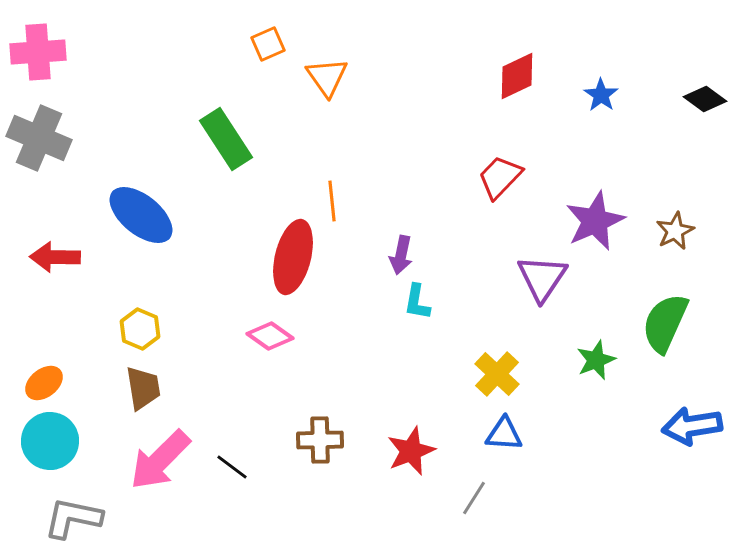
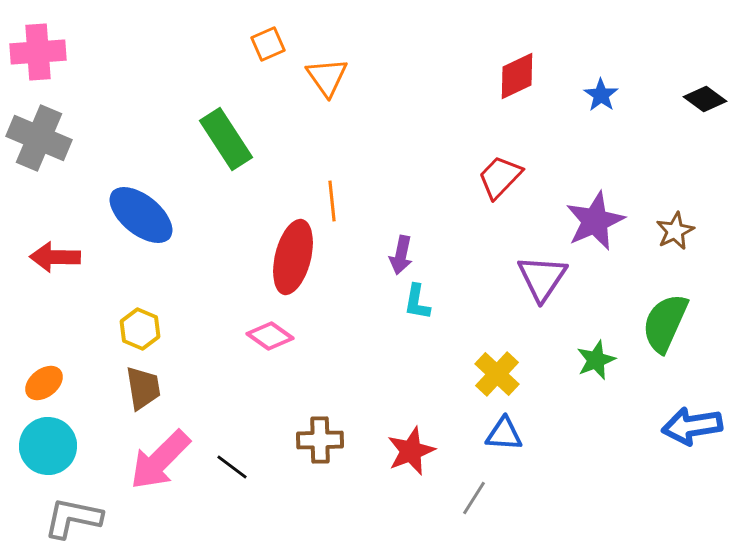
cyan circle: moved 2 px left, 5 px down
